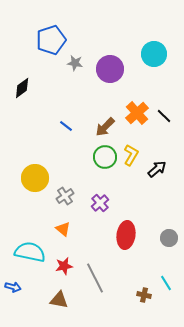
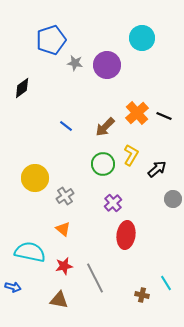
cyan circle: moved 12 px left, 16 px up
purple circle: moved 3 px left, 4 px up
black line: rotated 21 degrees counterclockwise
green circle: moved 2 px left, 7 px down
purple cross: moved 13 px right
gray circle: moved 4 px right, 39 px up
brown cross: moved 2 px left
